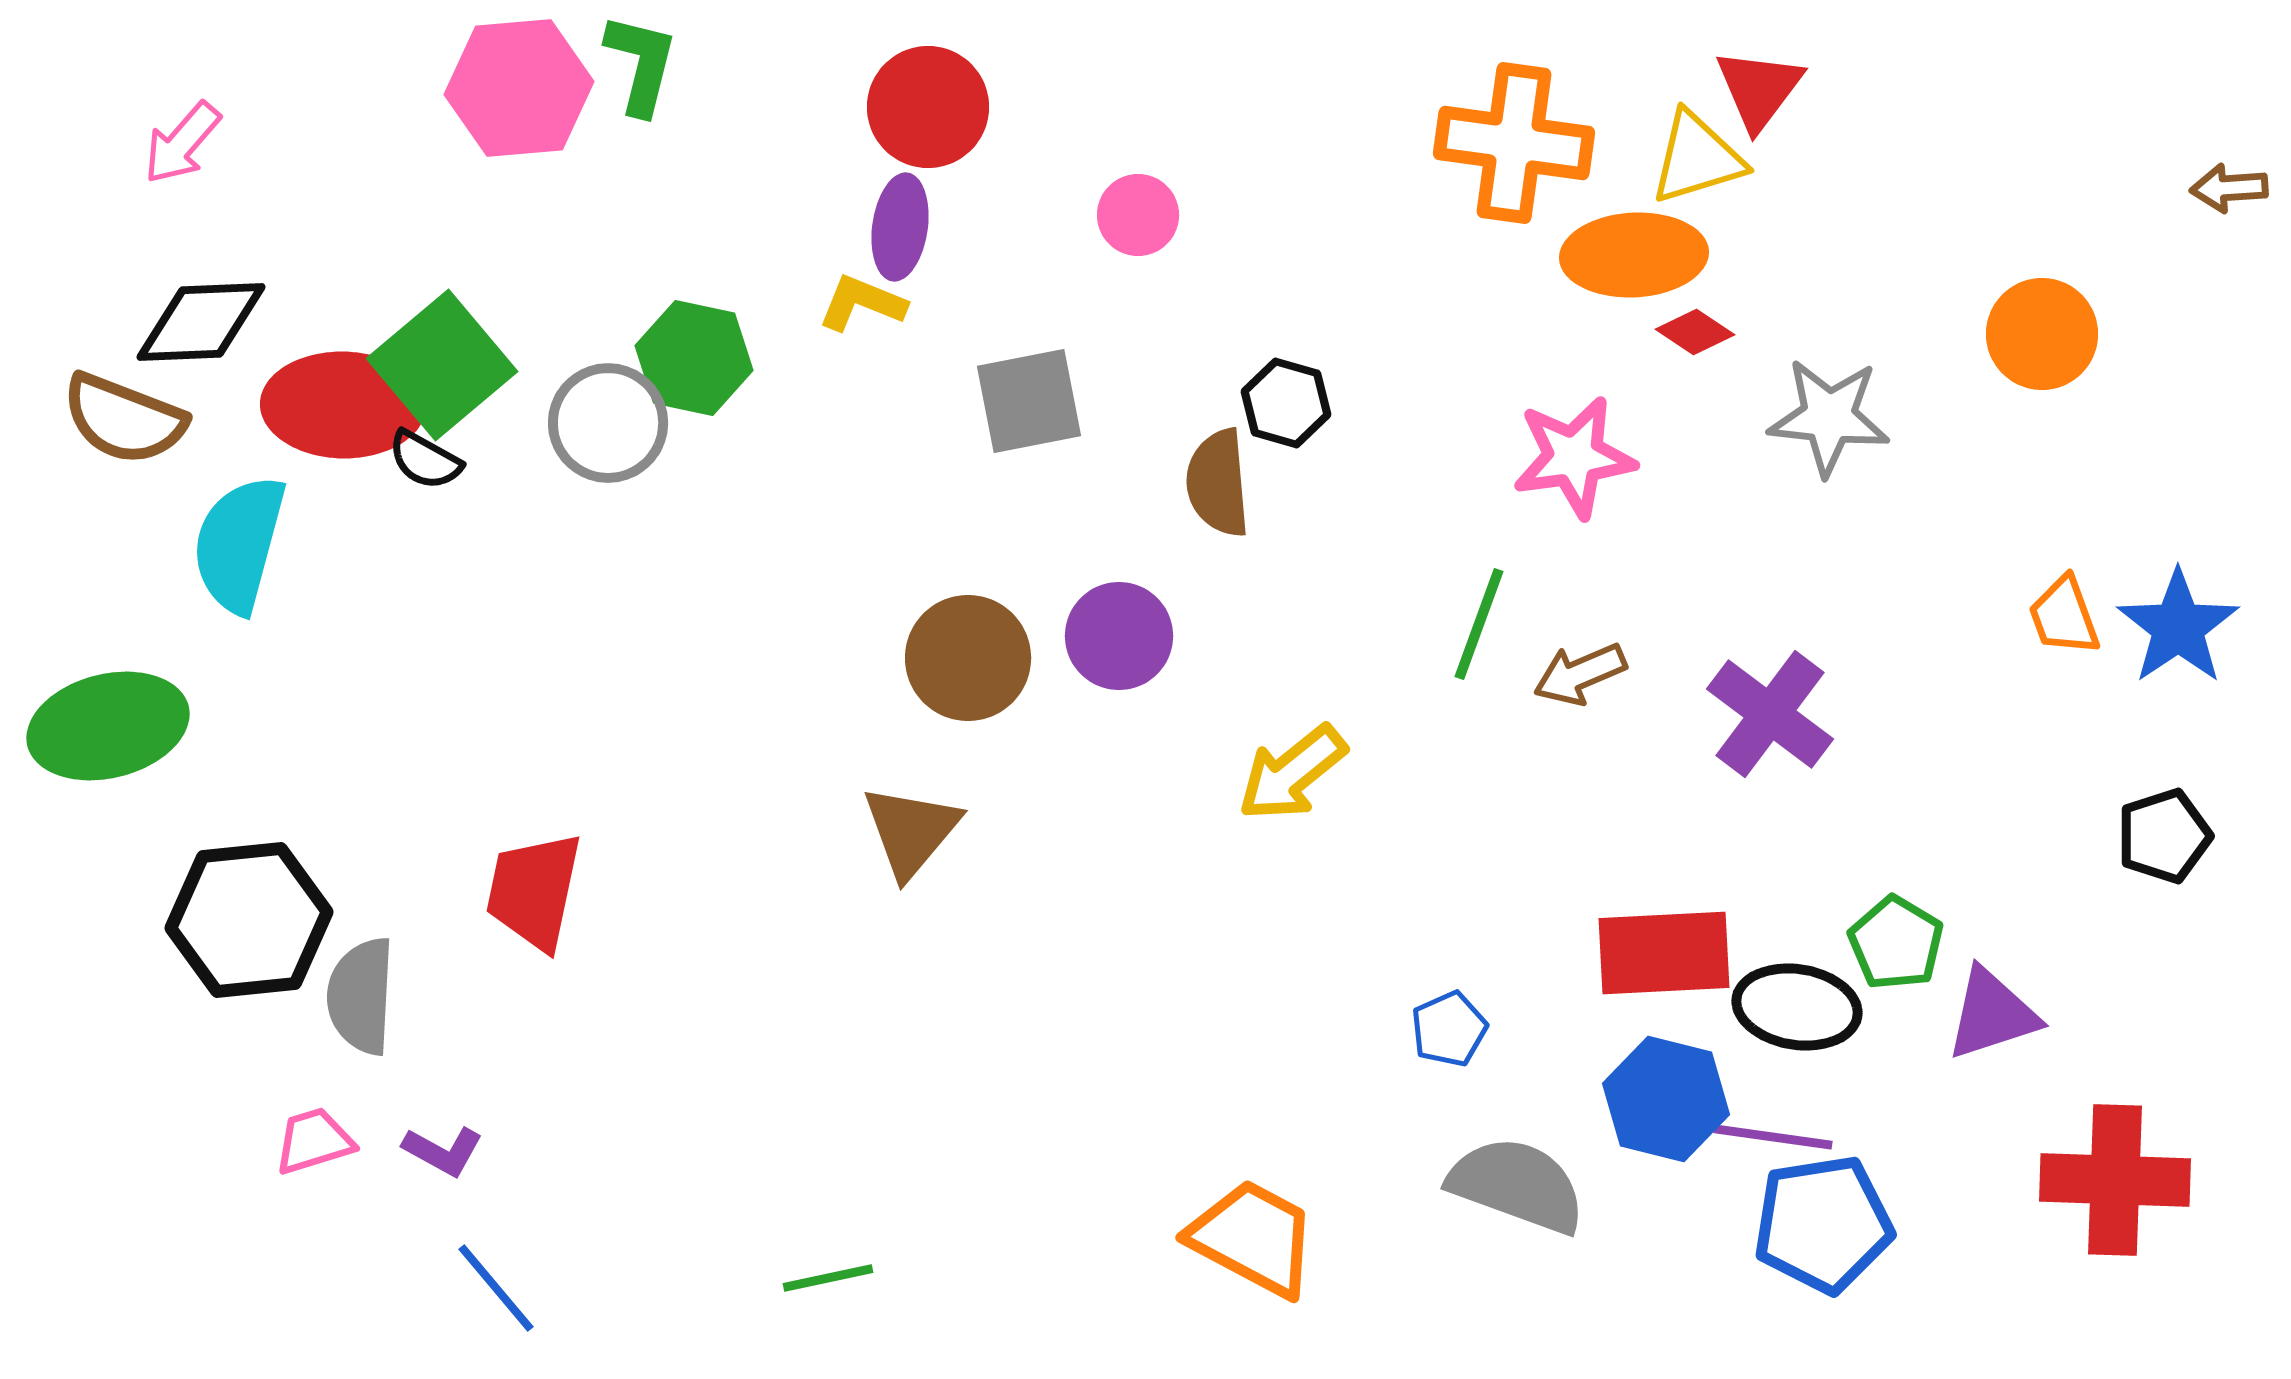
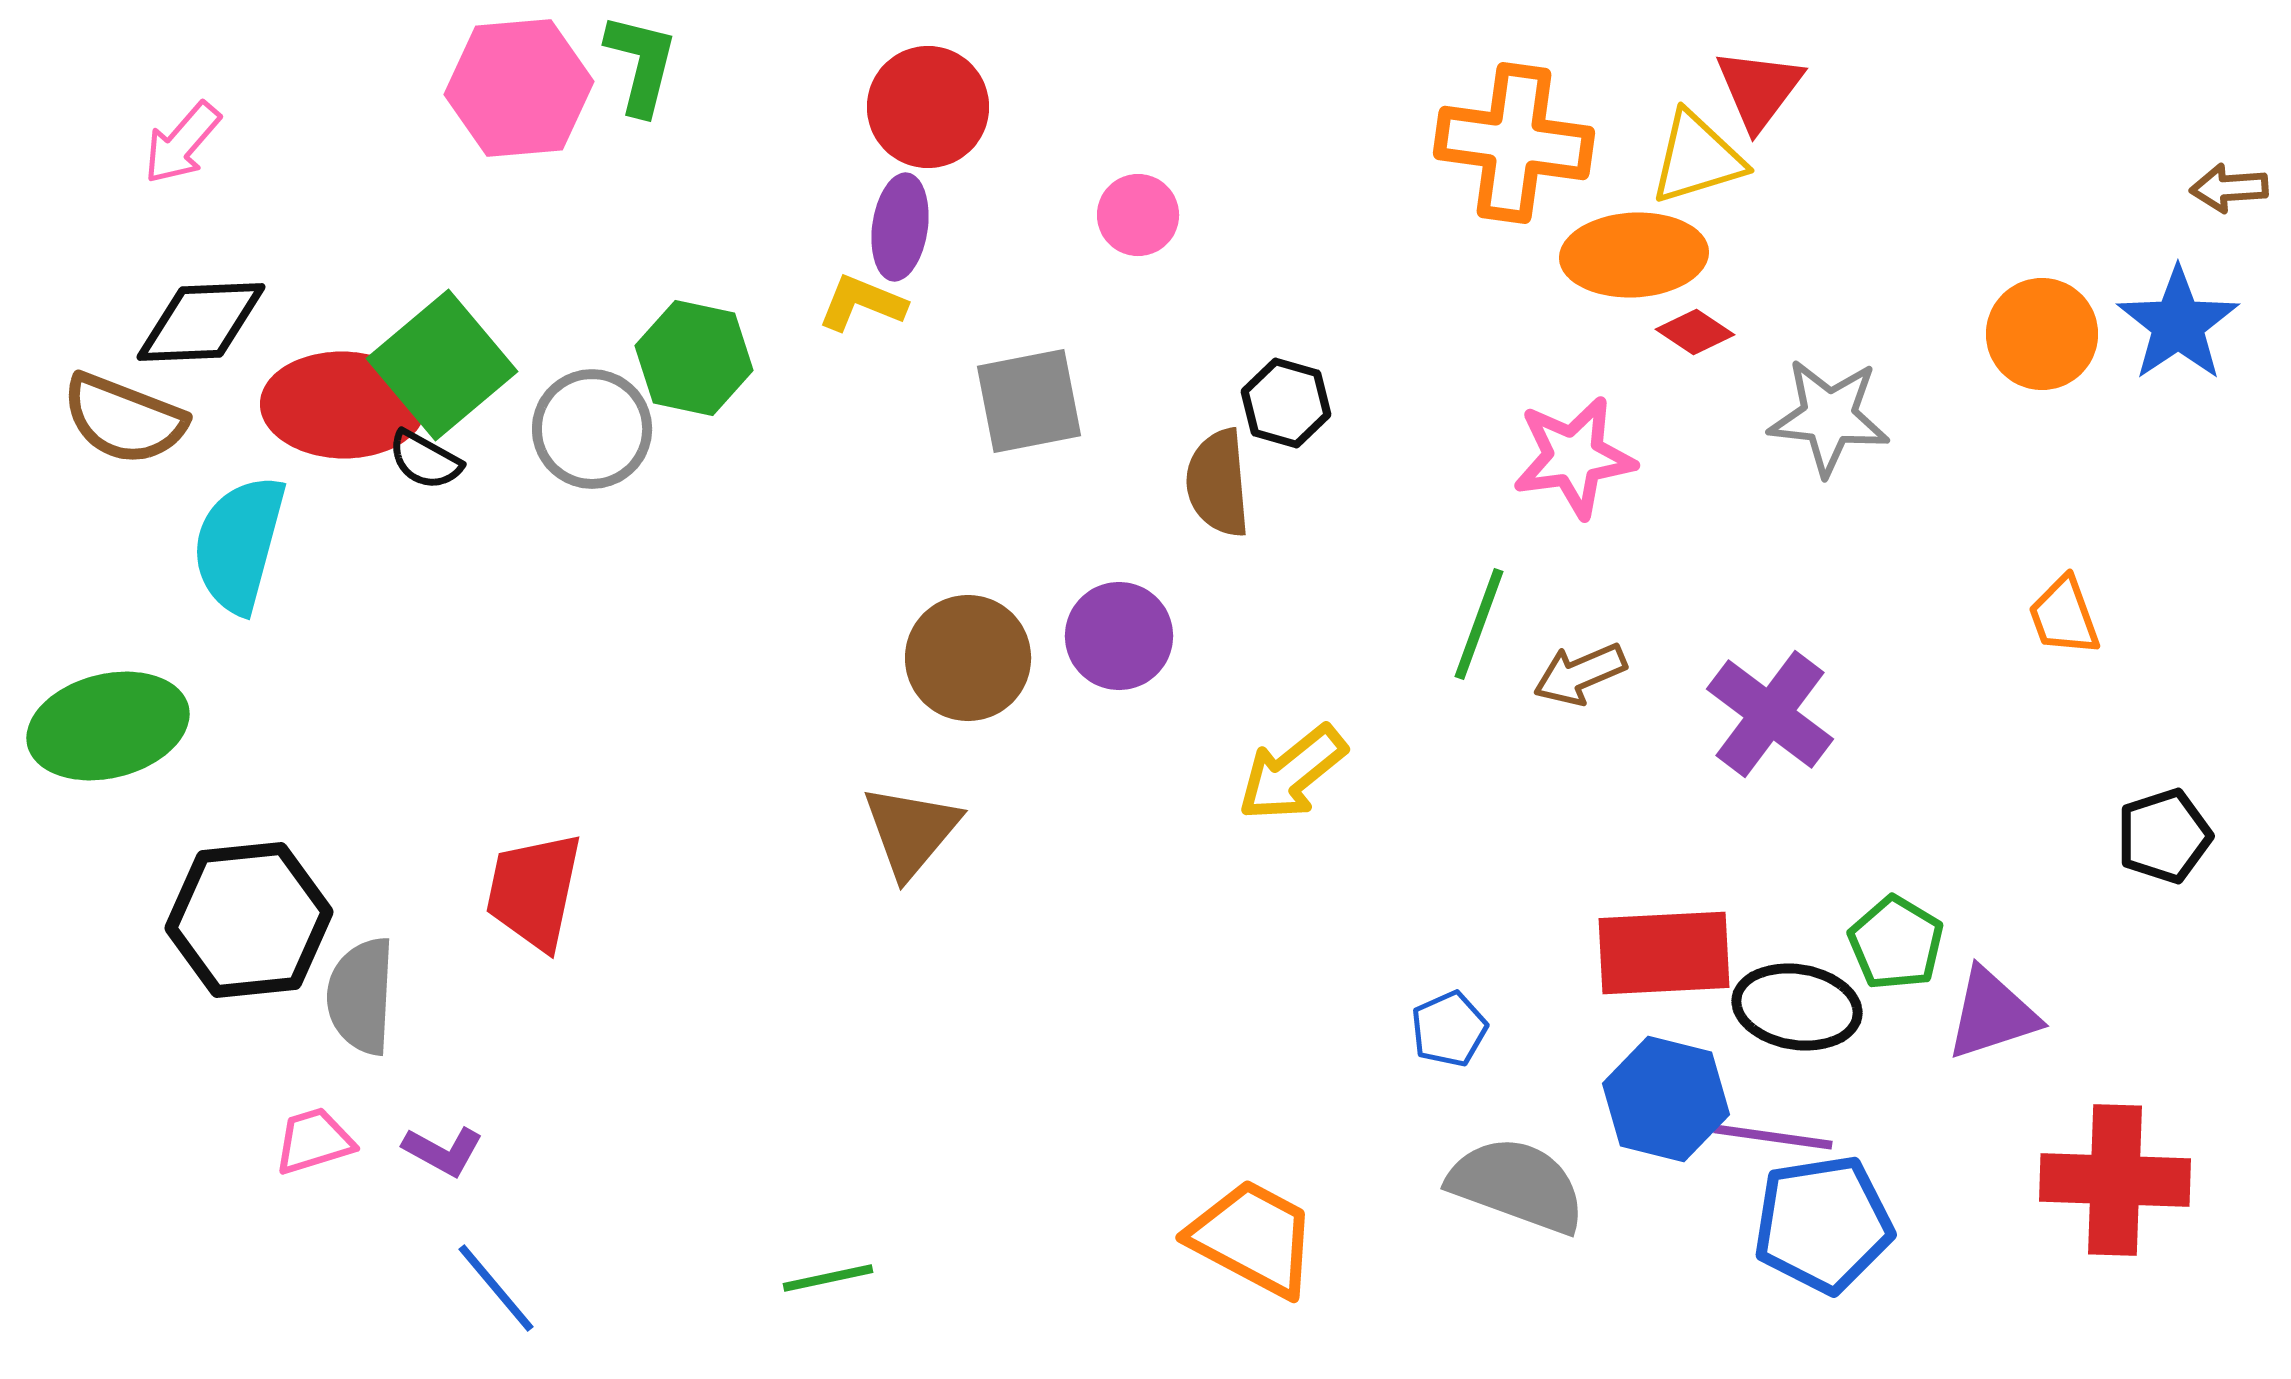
gray circle at (608, 423): moved 16 px left, 6 px down
blue star at (2178, 627): moved 303 px up
